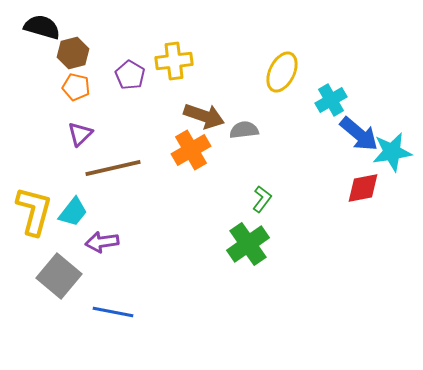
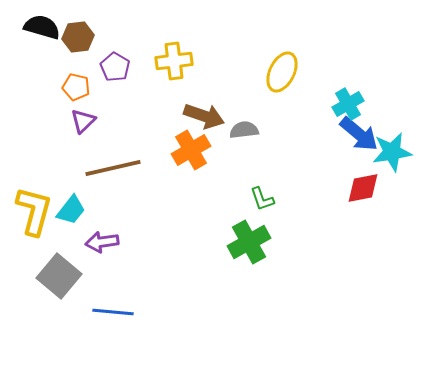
brown hexagon: moved 5 px right, 16 px up; rotated 8 degrees clockwise
purple pentagon: moved 15 px left, 8 px up
cyan cross: moved 17 px right, 4 px down
purple triangle: moved 3 px right, 13 px up
green L-shape: rotated 124 degrees clockwise
cyan trapezoid: moved 2 px left, 2 px up
green cross: moved 1 px right, 2 px up; rotated 6 degrees clockwise
blue line: rotated 6 degrees counterclockwise
